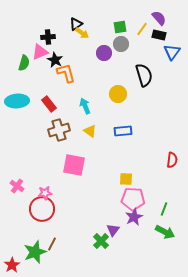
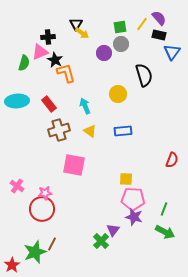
black triangle: rotated 24 degrees counterclockwise
yellow line: moved 5 px up
red semicircle: rotated 14 degrees clockwise
purple star: rotated 30 degrees counterclockwise
